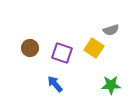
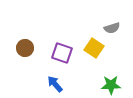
gray semicircle: moved 1 px right, 2 px up
brown circle: moved 5 px left
